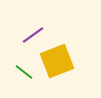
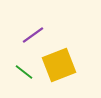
yellow square: moved 2 px right, 4 px down
